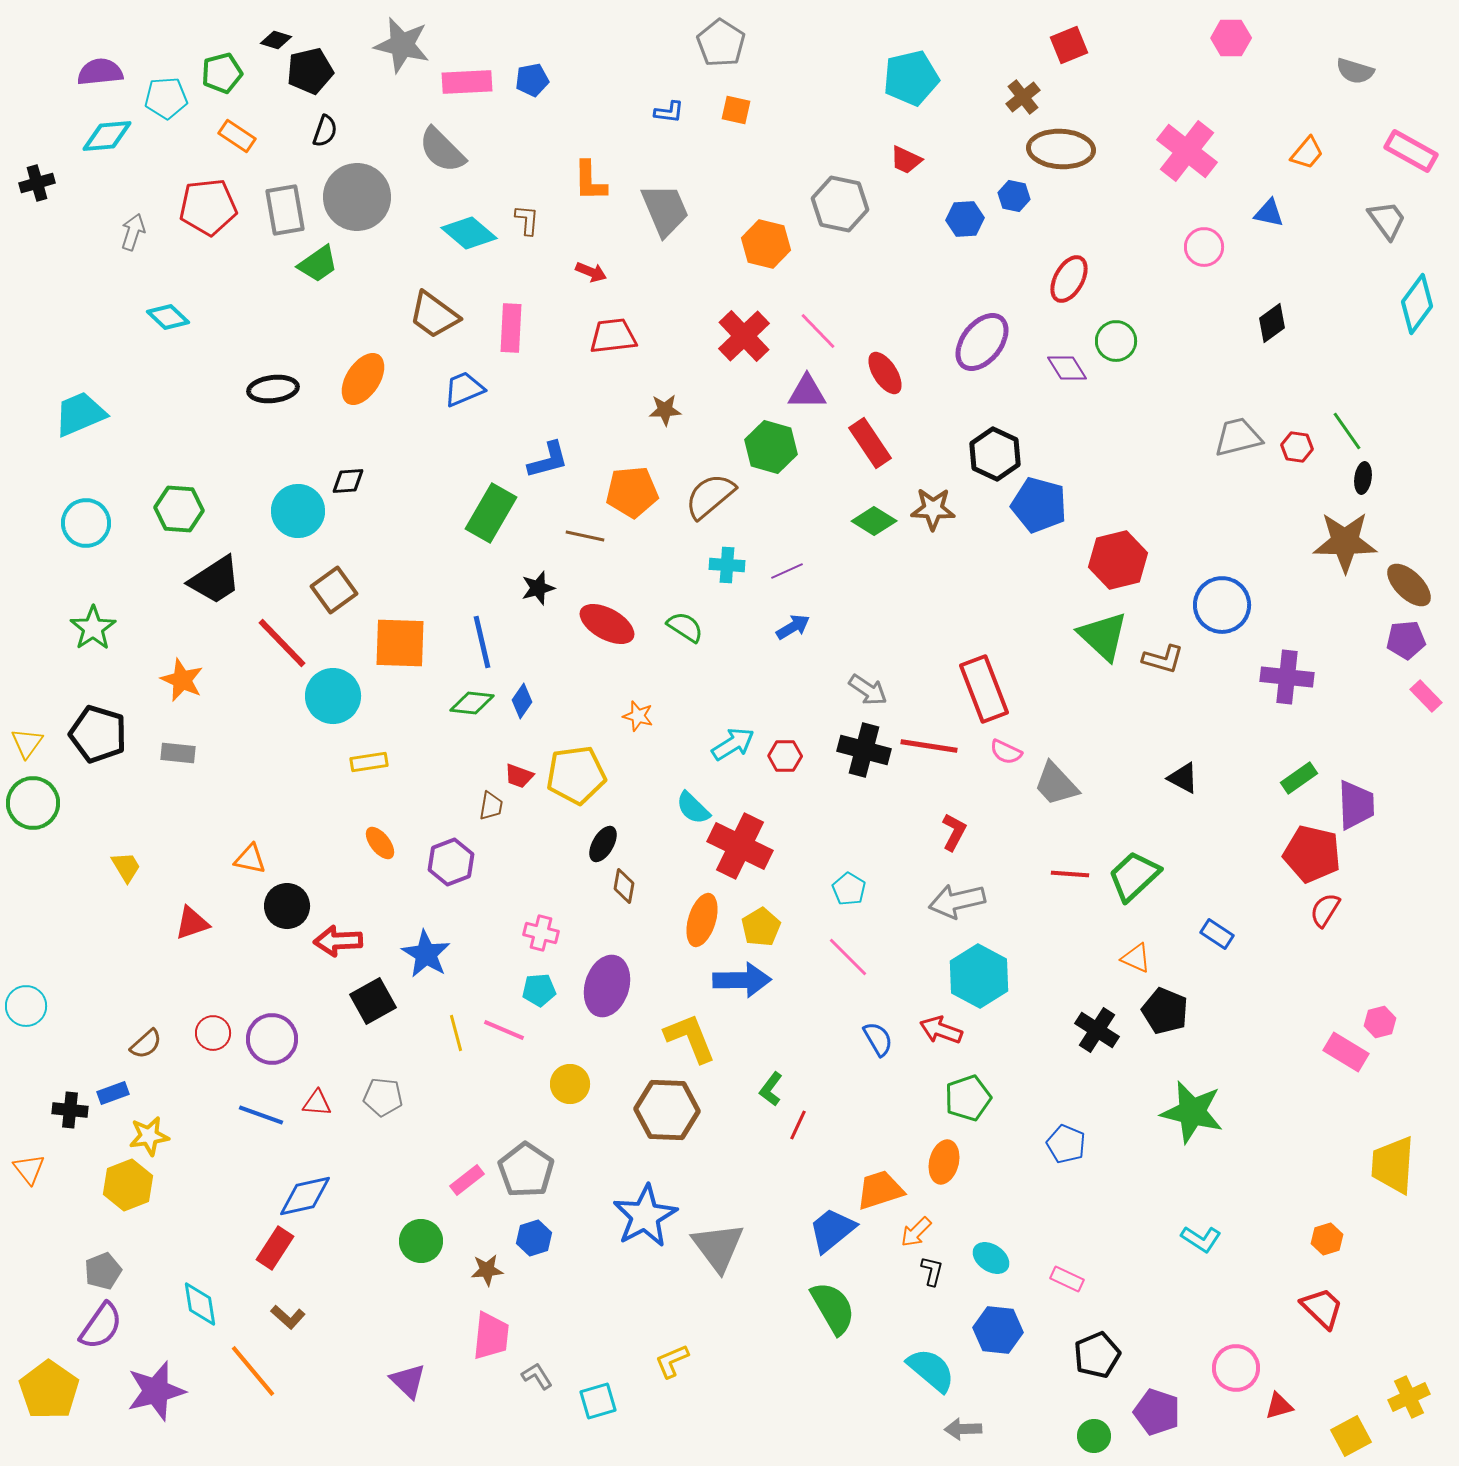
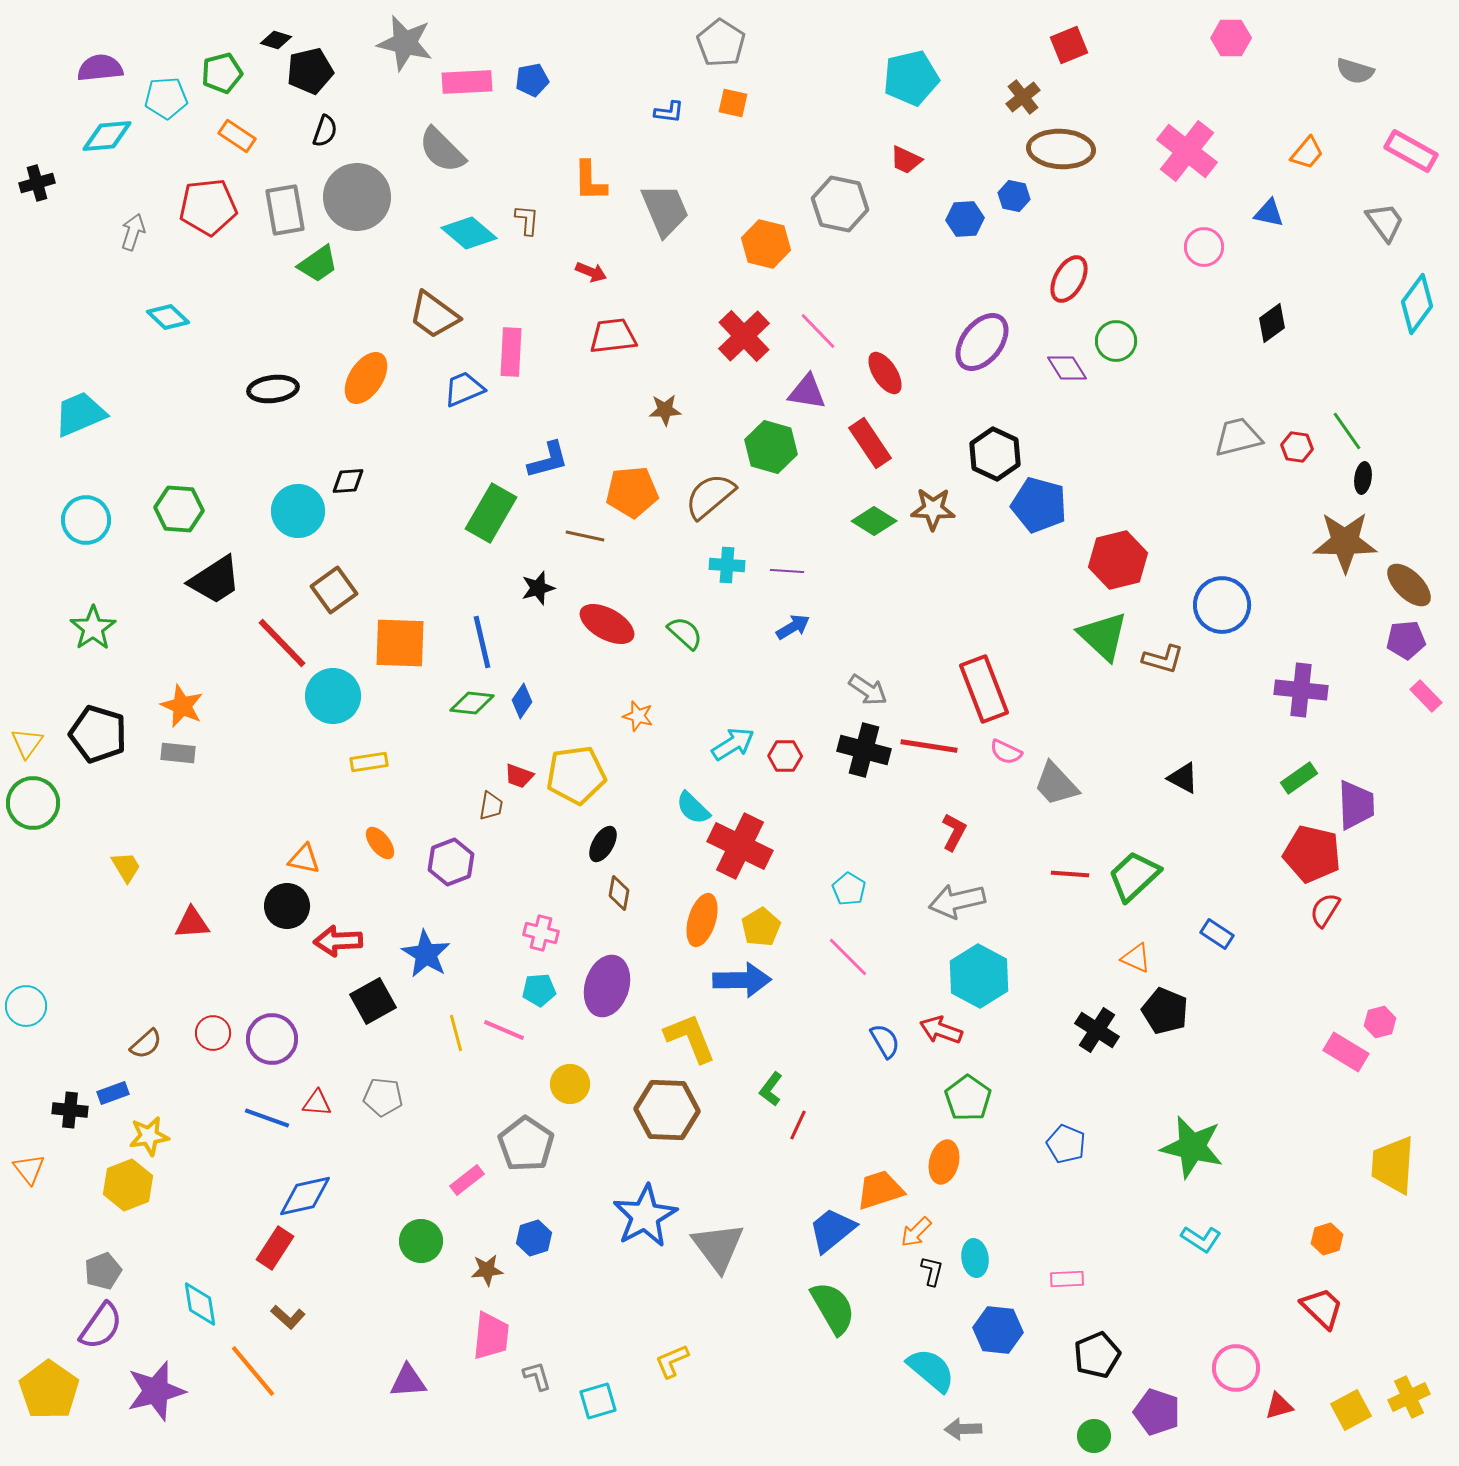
gray star at (402, 45): moved 3 px right, 2 px up
purple semicircle at (100, 72): moved 4 px up
orange square at (736, 110): moved 3 px left, 7 px up
gray trapezoid at (1387, 220): moved 2 px left, 2 px down
pink rectangle at (511, 328): moved 24 px down
orange ellipse at (363, 379): moved 3 px right, 1 px up
purple triangle at (807, 392): rotated 9 degrees clockwise
cyan circle at (86, 523): moved 3 px up
purple line at (787, 571): rotated 28 degrees clockwise
green semicircle at (685, 627): moved 6 px down; rotated 9 degrees clockwise
purple cross at (1287, 677): moved 14 px right, 13 px down
orange star at (182, 680): moved 26 px down
orange triangle at (250, 859): moved 54 px right
brown diamond at (624, 886): moved 5 px left, 7 px down
red triangle at (192, 923): rotated 15 degrees clockwise
blue semicircle at (878, 1039): moved 7 px right, 2 px down
green pentagon at (968, 1098): rotated 18 degrees counterclockwise
green star at (1192, 1112): moved 35 px down
blue line at (261, 1115): moved 6 px right, 3 px down
gray pentagon at (526, 1170): moved 26 px up
cyan ellipse at (991, 1258): moved 16 px left; rotated 48 degrees clockwise
pink rectangle at (1067, 1279): rotated 28 degrees counterclockwise
gray L-shape at (537, 1376): rotated 16 degrees clockwise
purple triangle at (408, 1381): rotated 48 degrees counterclockwise
yellow square at (1351, 1436): moved 26 px up
